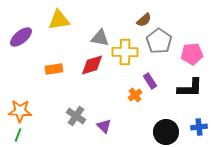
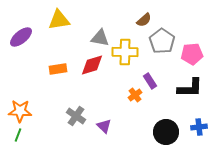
gray pentagon: moved 3 px right
orange rectangle: moved 4 px right
